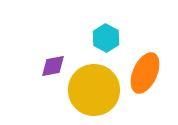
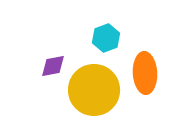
cyan hexagon: rotated 12 degrees clockwise
orange ellipse: rotated 27 degrees counterclockwise
